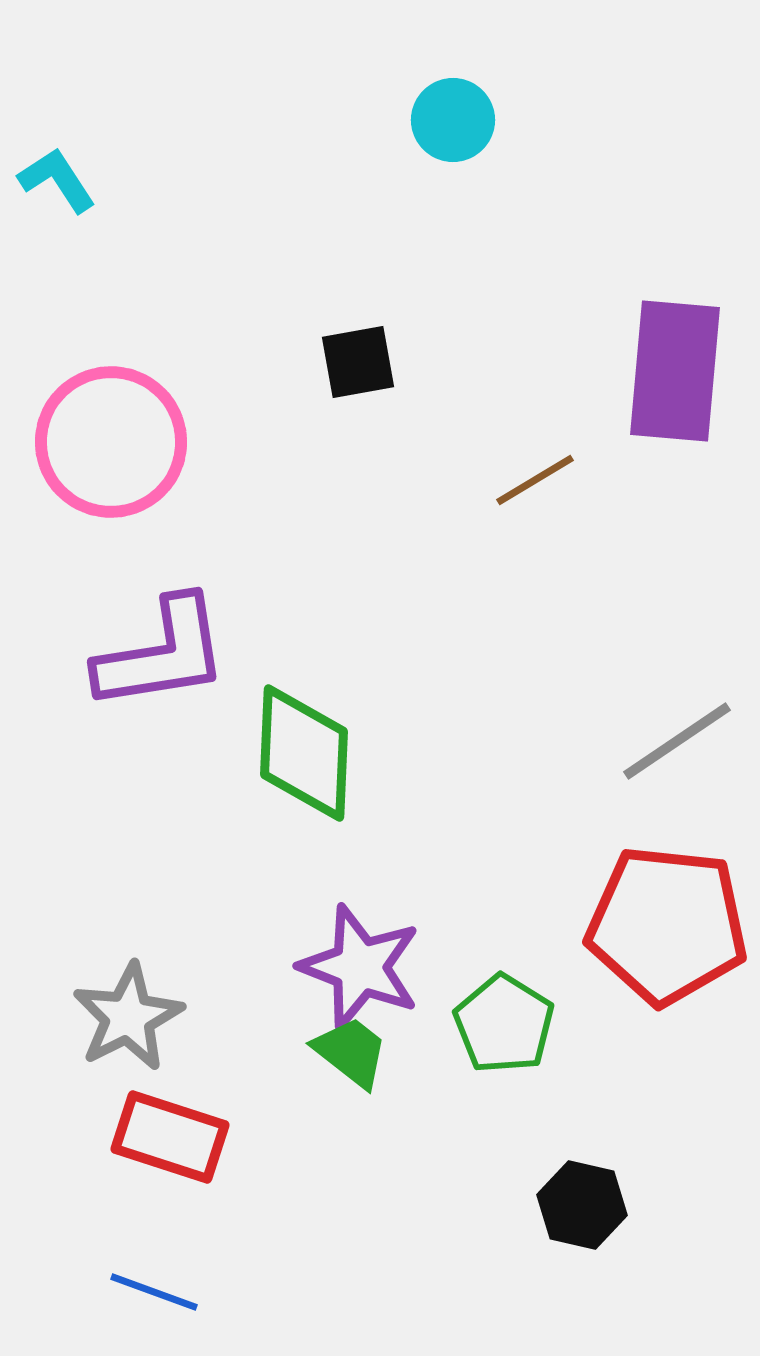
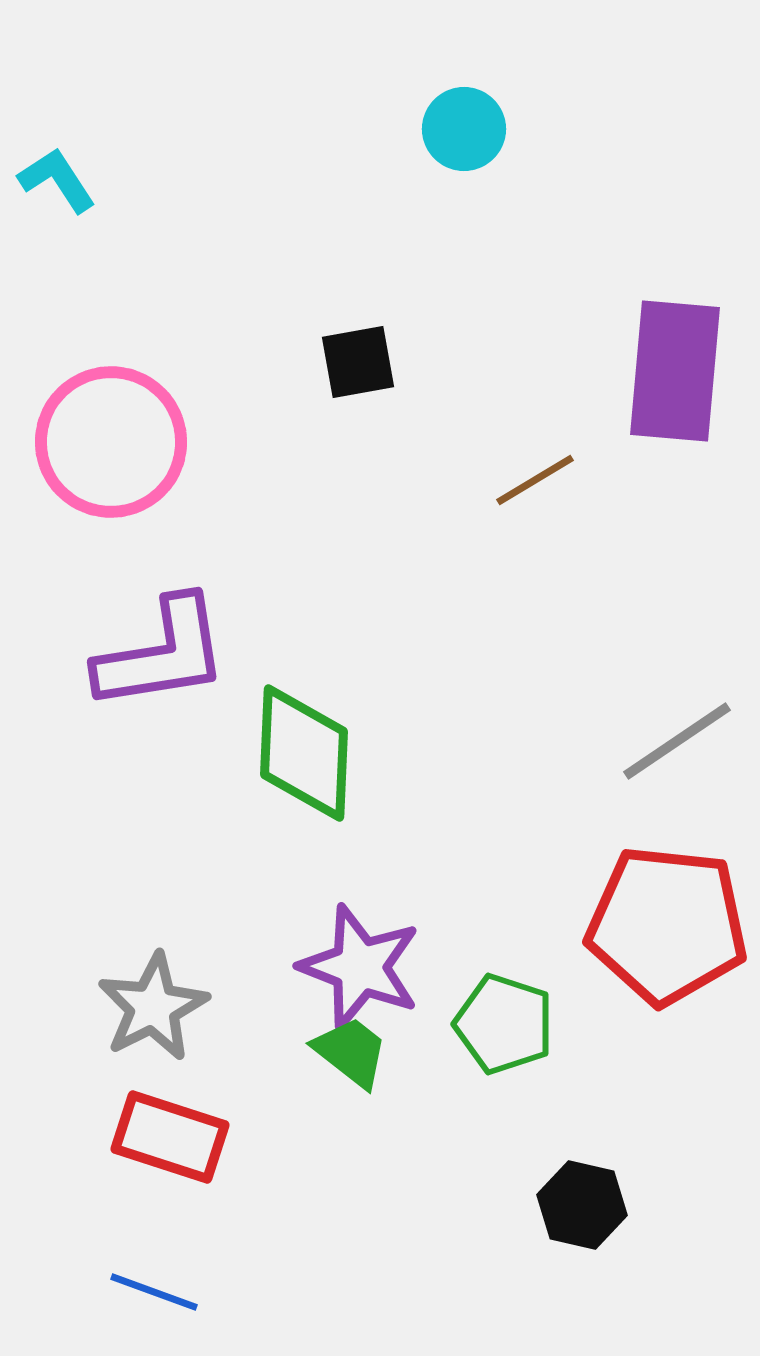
cyan circle: moved 11 px right, 9 px down
gray star: moved 25 px right, 10 px up
green pentagon: rotated 14 degrees counterclockwise
